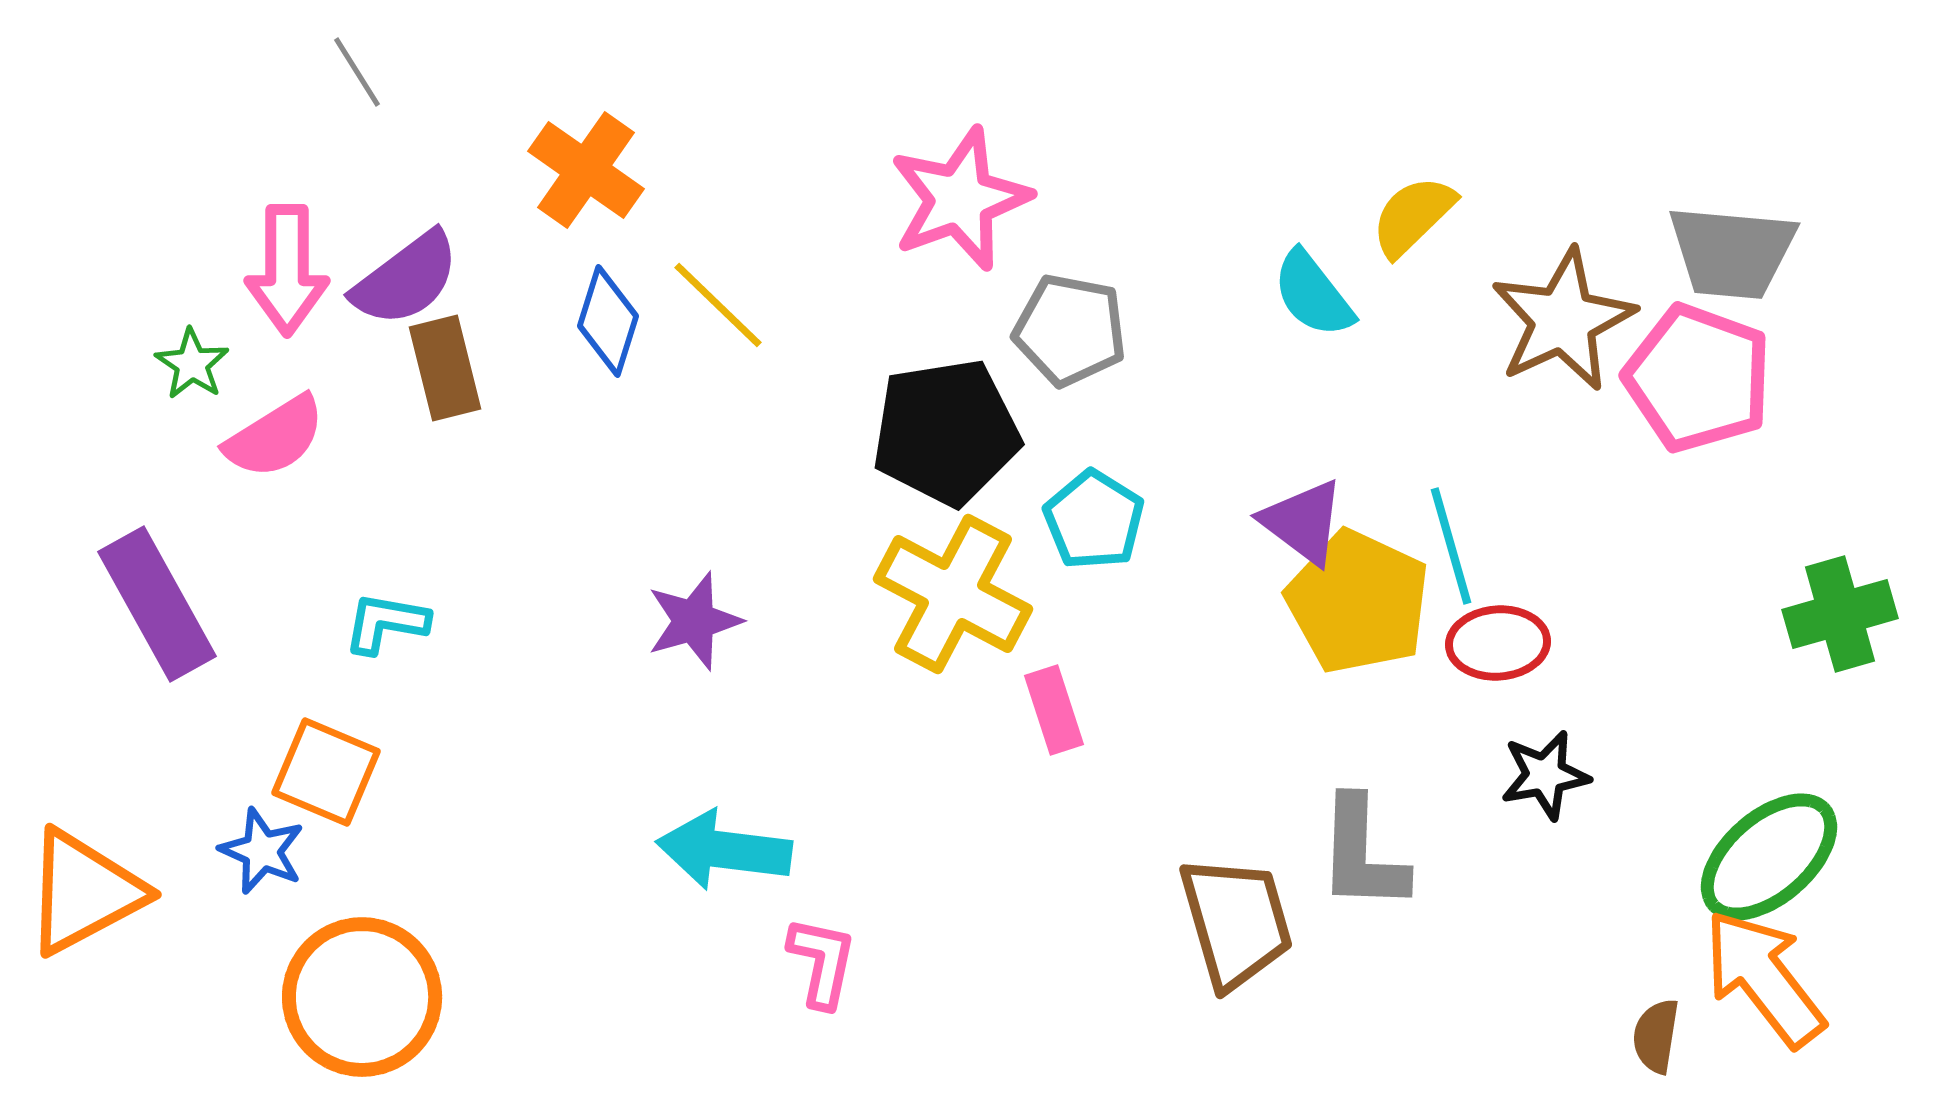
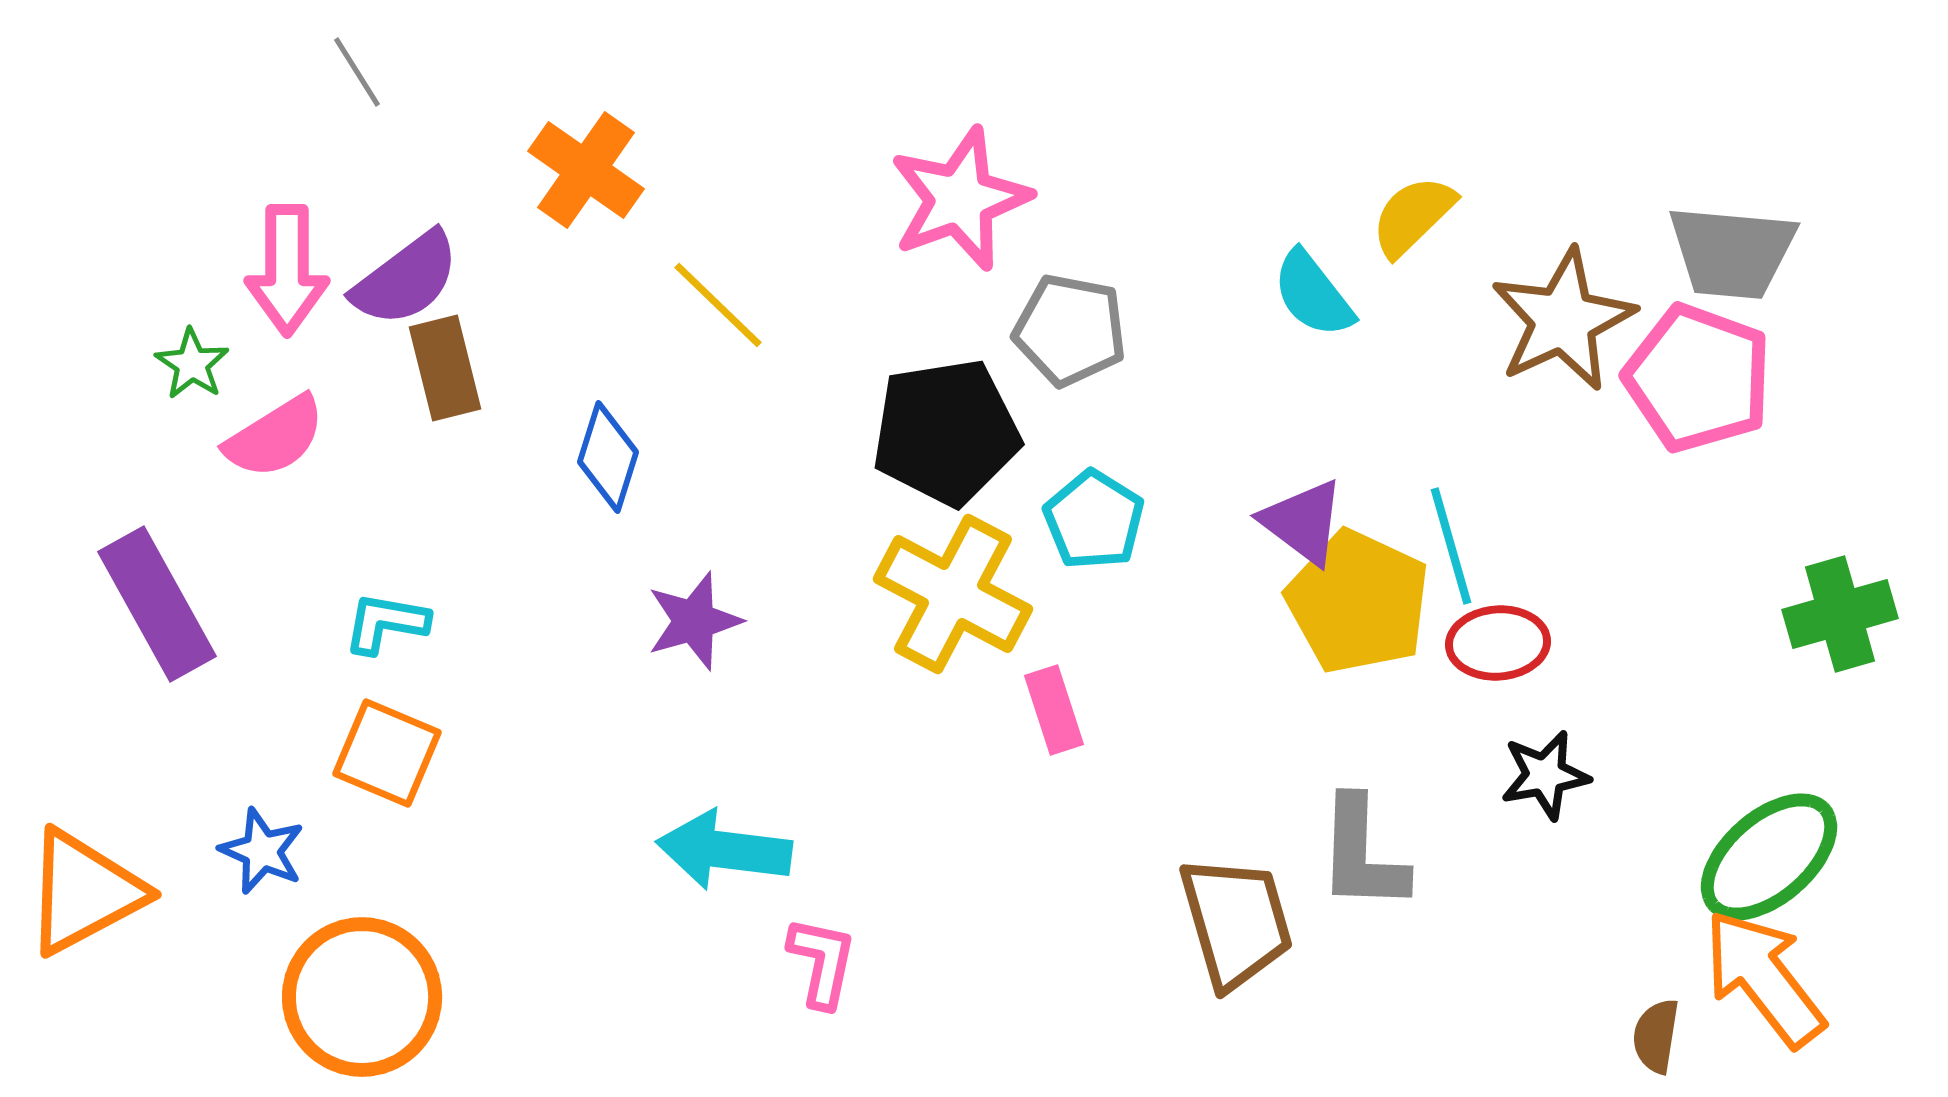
blue diamond: moved 136 px down
orange square: moved 61 px right, 19 px up
